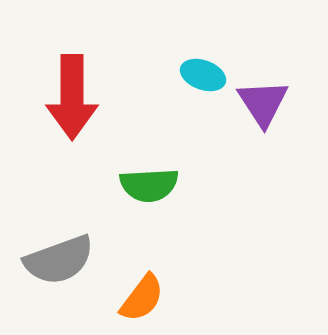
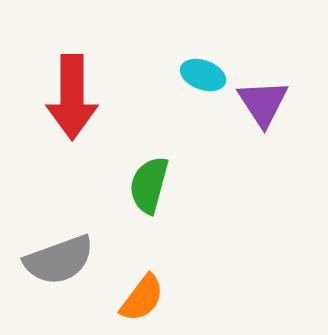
green semicircle: rotated 108 degrees clockwise
